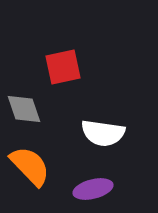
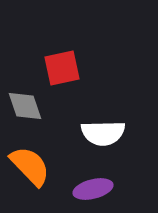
red square: moved 1 px left, 1 px down
gray diamond: moved 1 px right, 3 px up
white semicircle: rotated 9 degrees counterclockwise
